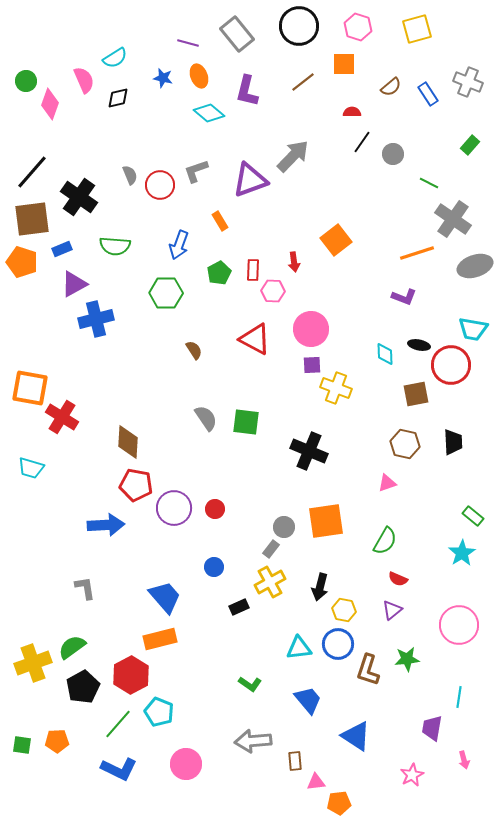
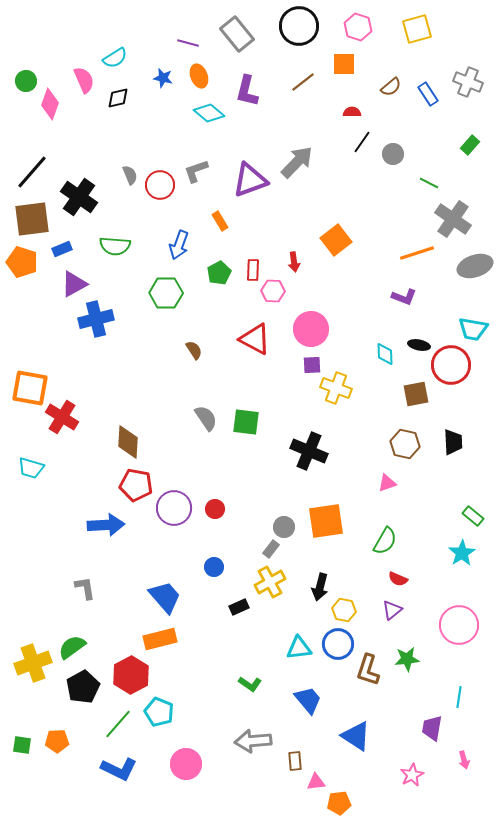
gray arrow at (293, 156): moved 4 px right, 6 px down
